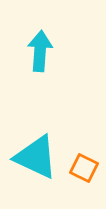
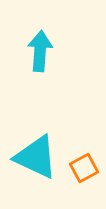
orange square: rotated 36 degrees clockwise
